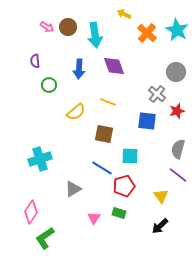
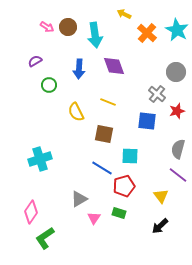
purple semicircle: rotated 64 degrees clockwise
yellow semicircle: rotated 102 degrees clockwise
gray triangle: moved 6 px right, 10 px down
